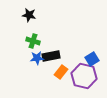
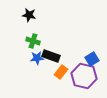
black rectangle: rotated 30 degrees clockwise
